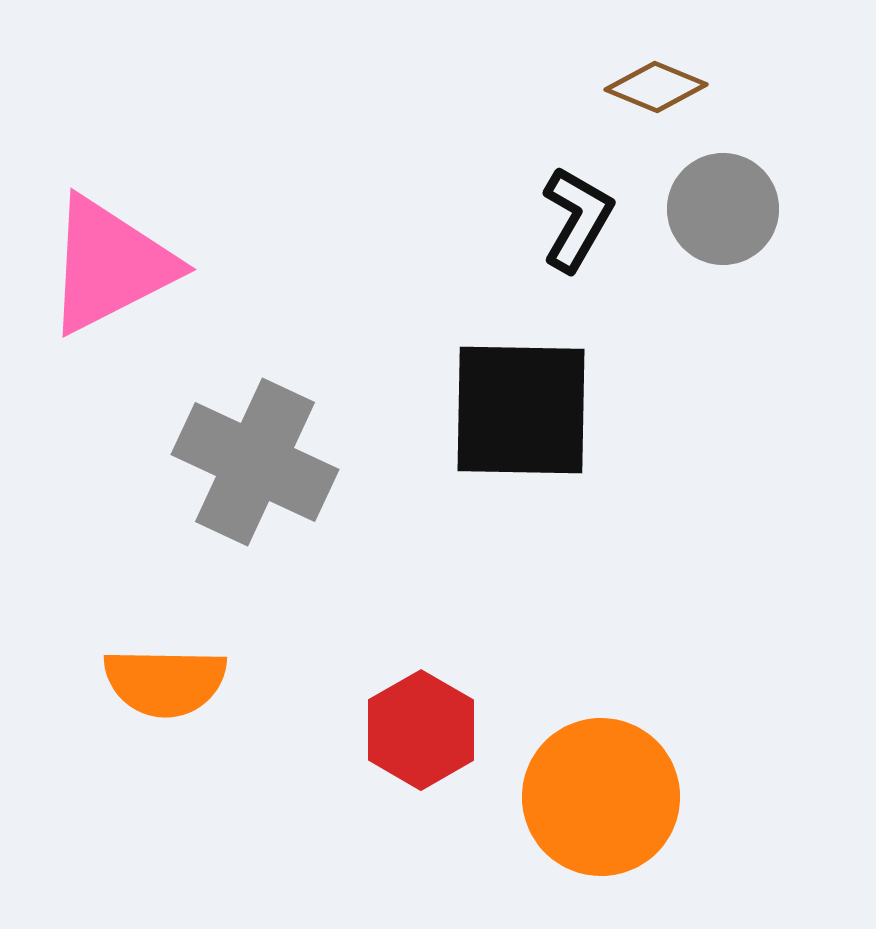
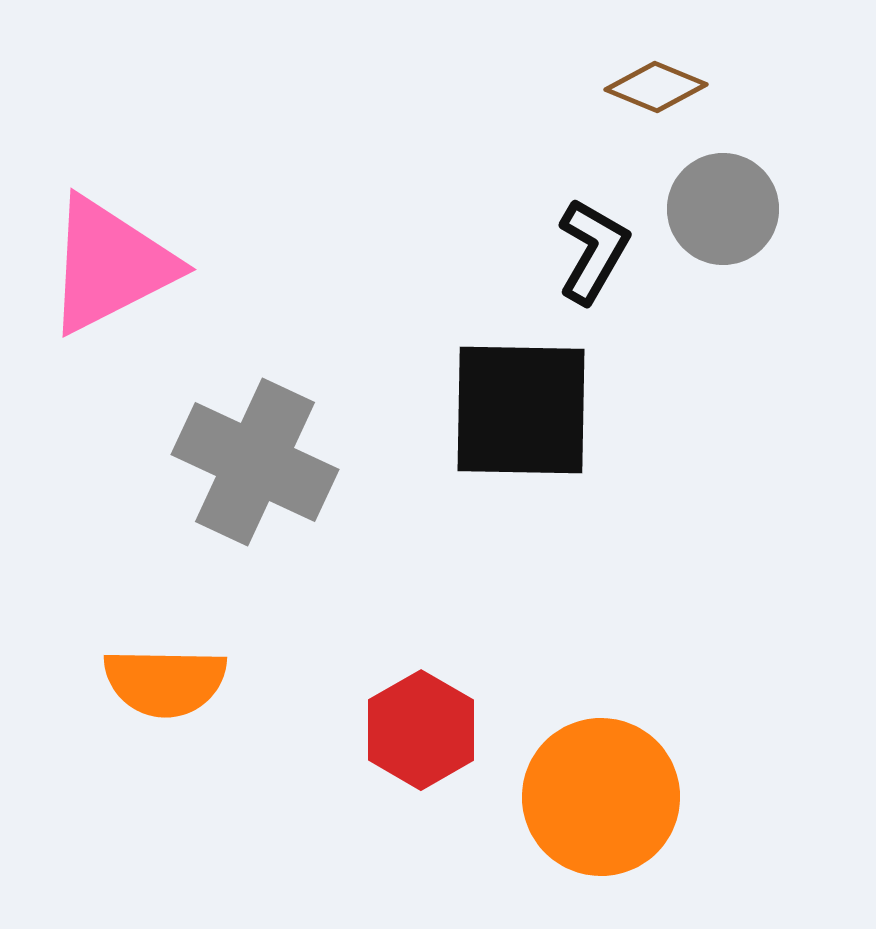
black L-shape: moved 16 px right, 32 px down
